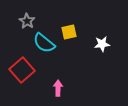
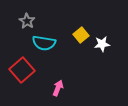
yellow square: moved 12 px right, 3 px down; rotated 28 degrees counterclockwise
cyan semicircle: rotated 30 degrees counterclockwise
pink arrow: rotated 21 degrees clockwise
